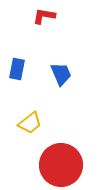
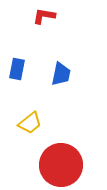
blue trapezoid: rotated 35 degrees clockwise
